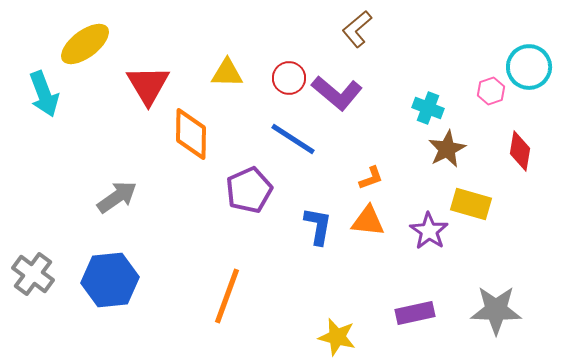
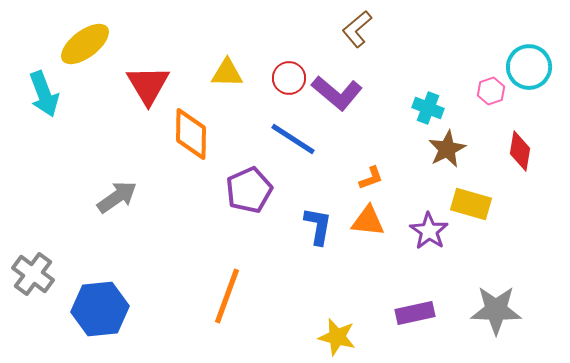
blue hexagon: moved 10 px left, 29 px down
